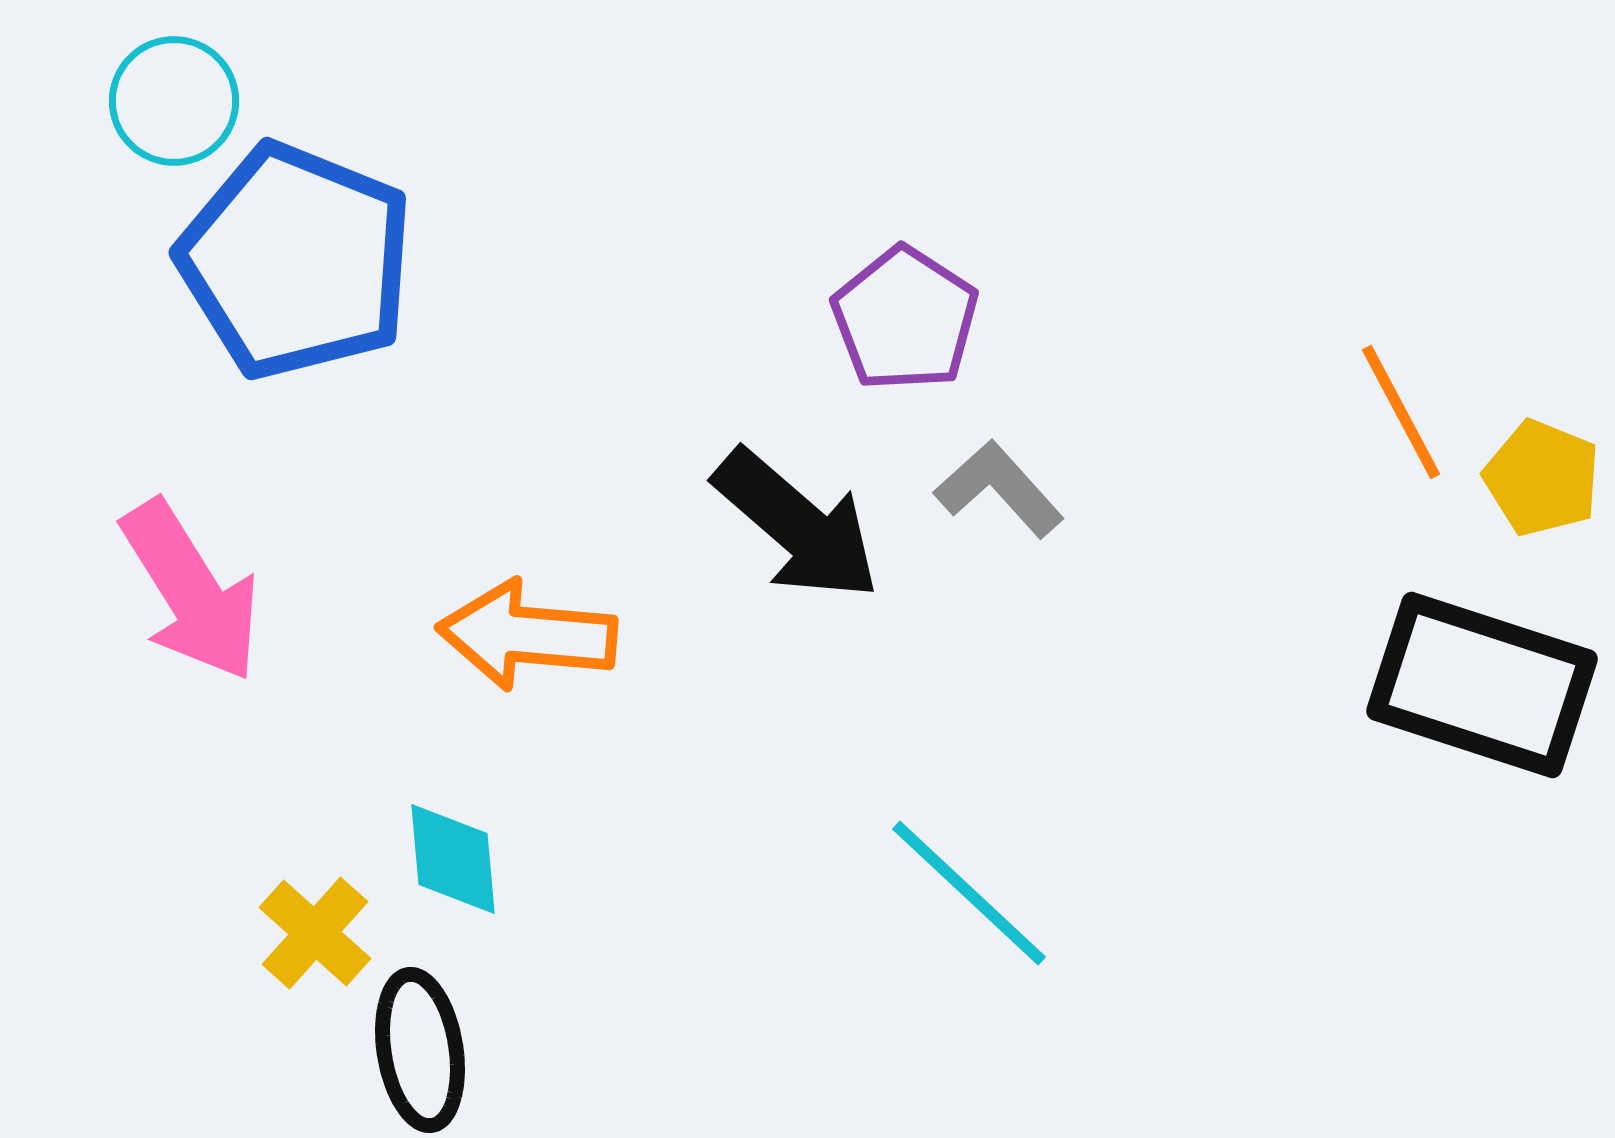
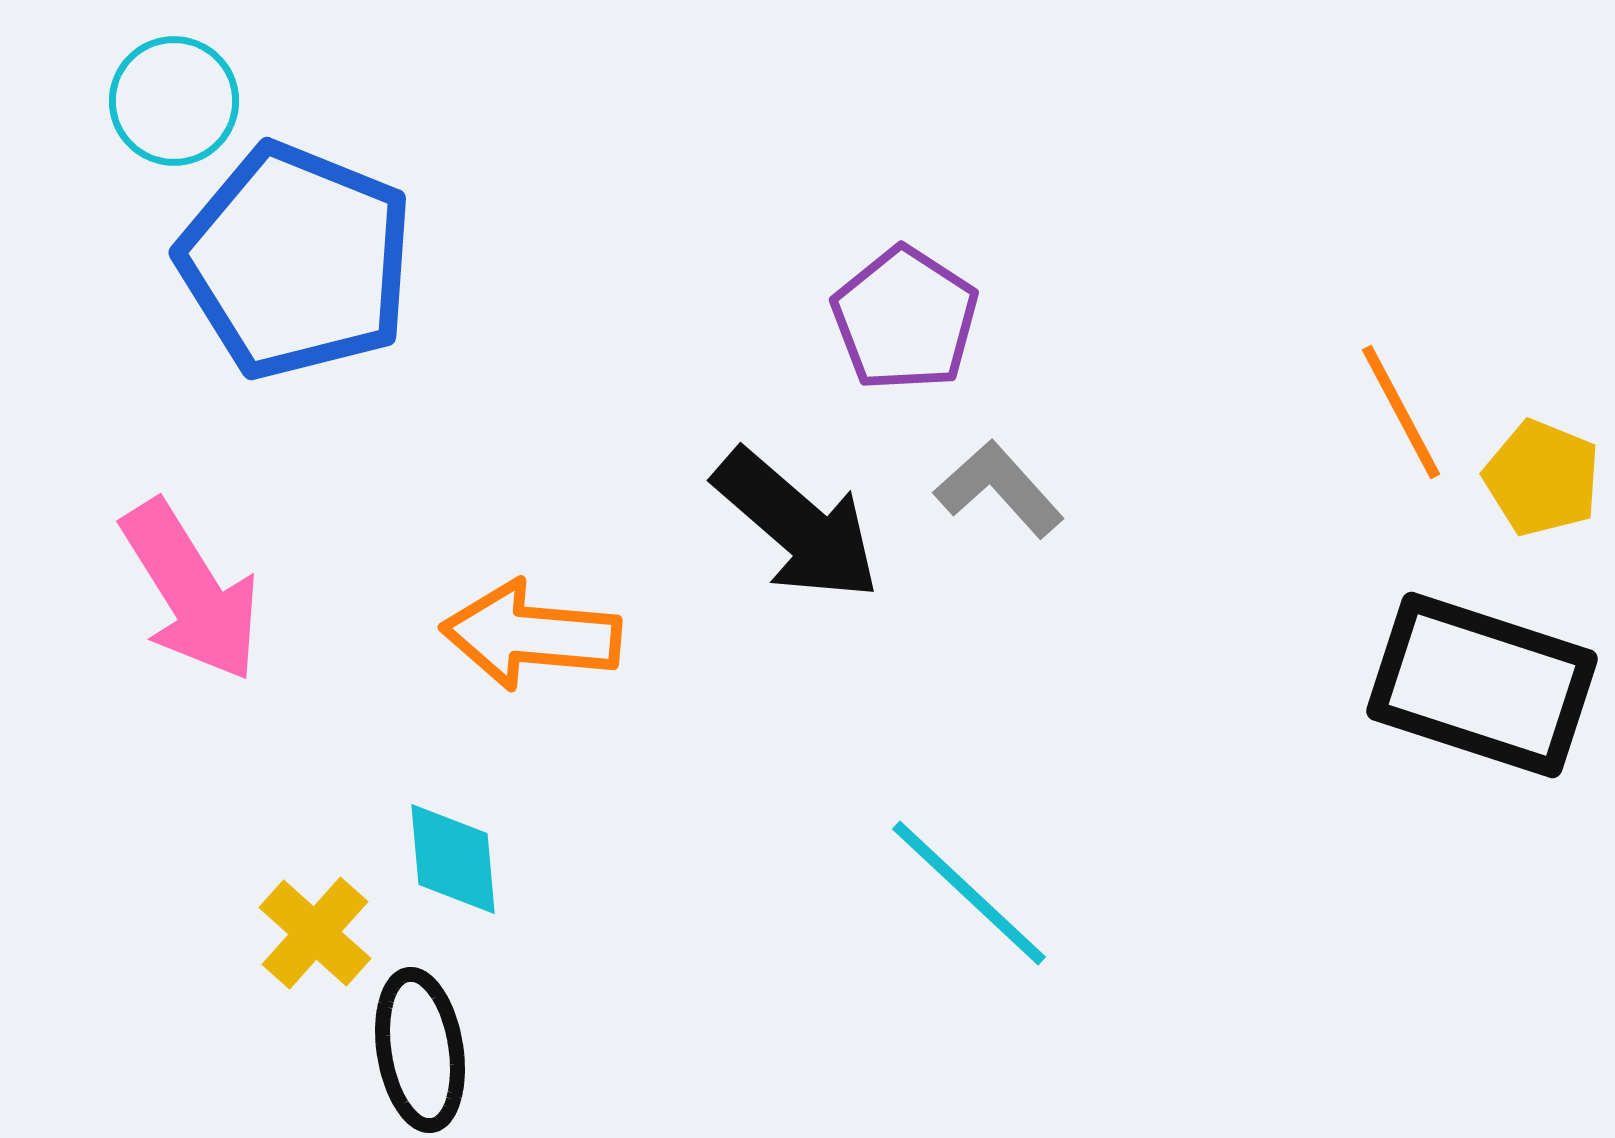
orange arrow: moved 4 px right
